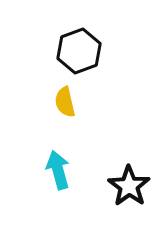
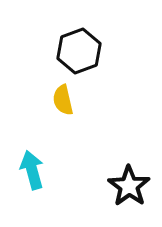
yellow semicircle: moved 2 px left, 2 px up
cyan arrow: moved 26 px left
